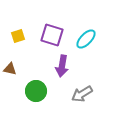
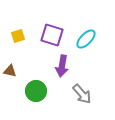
brown triangle: moved 2 px down
gray arrow: rotated 100 degrees counterclockwise
